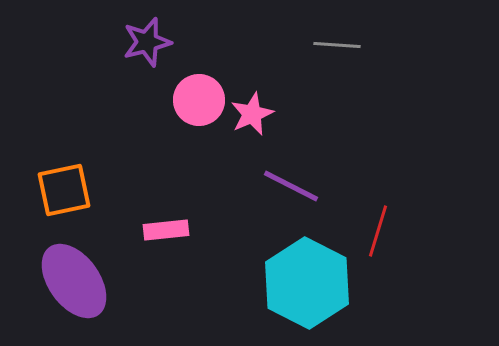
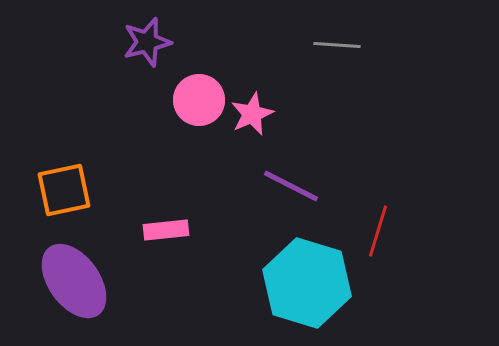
cyan hexagon: rotated 10 degrees counterclockwise
